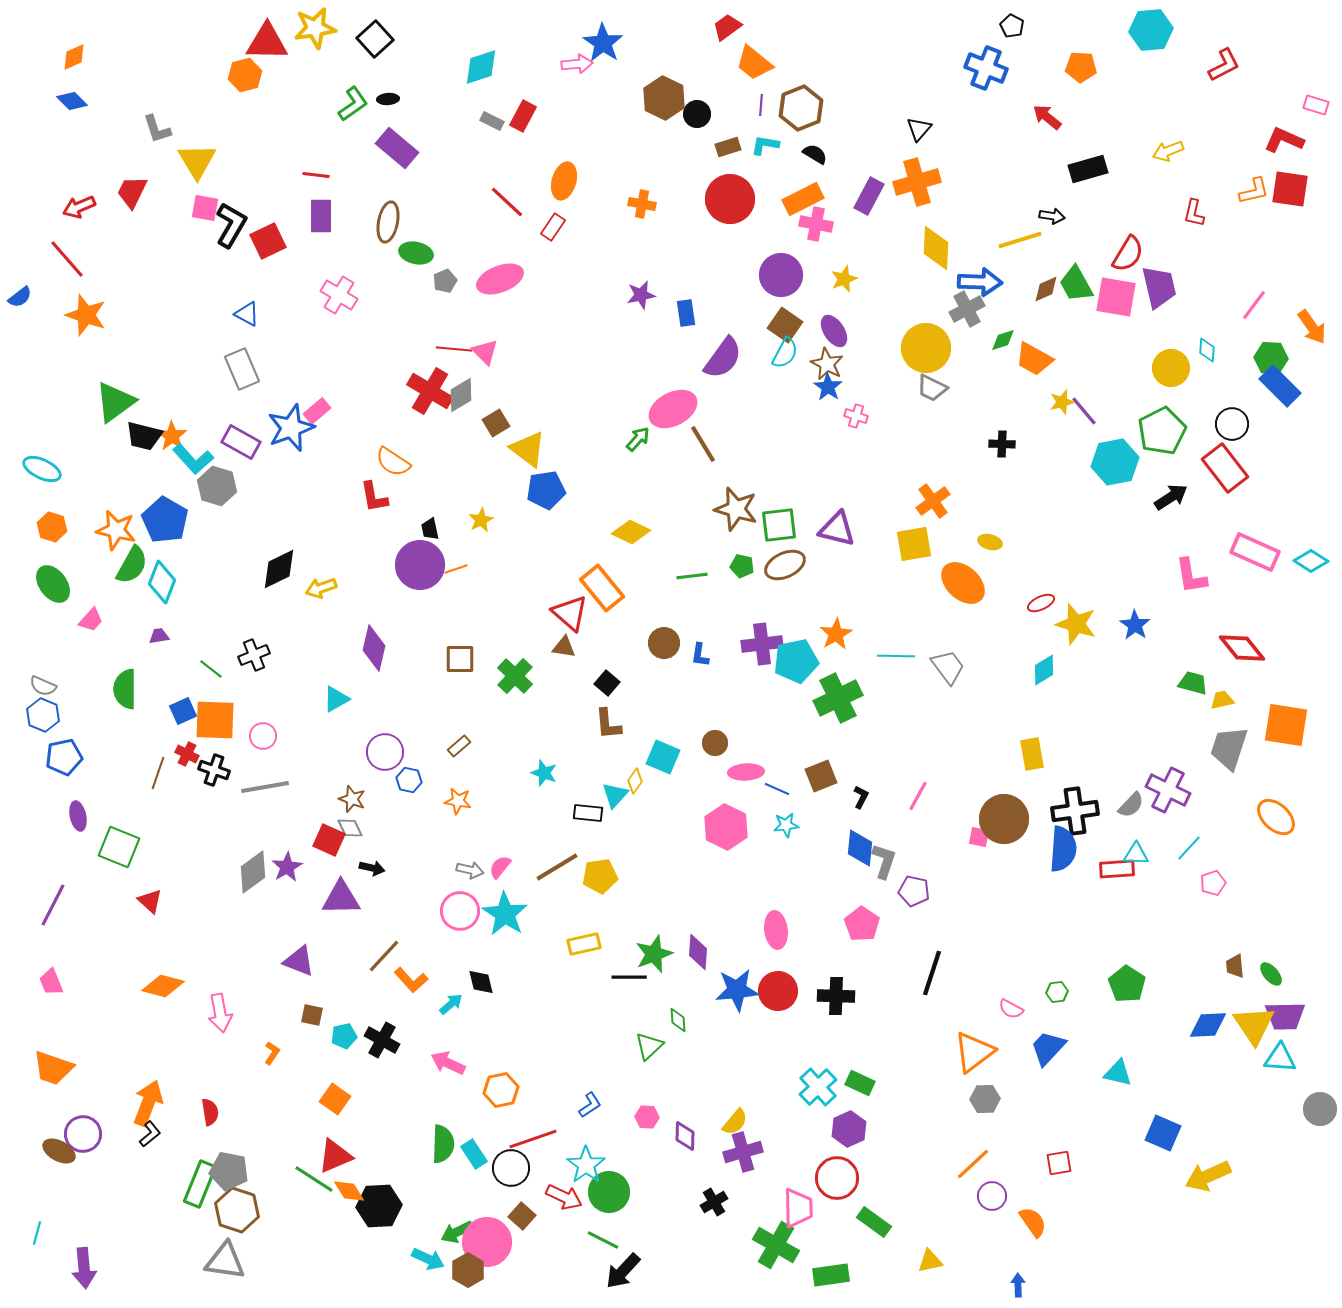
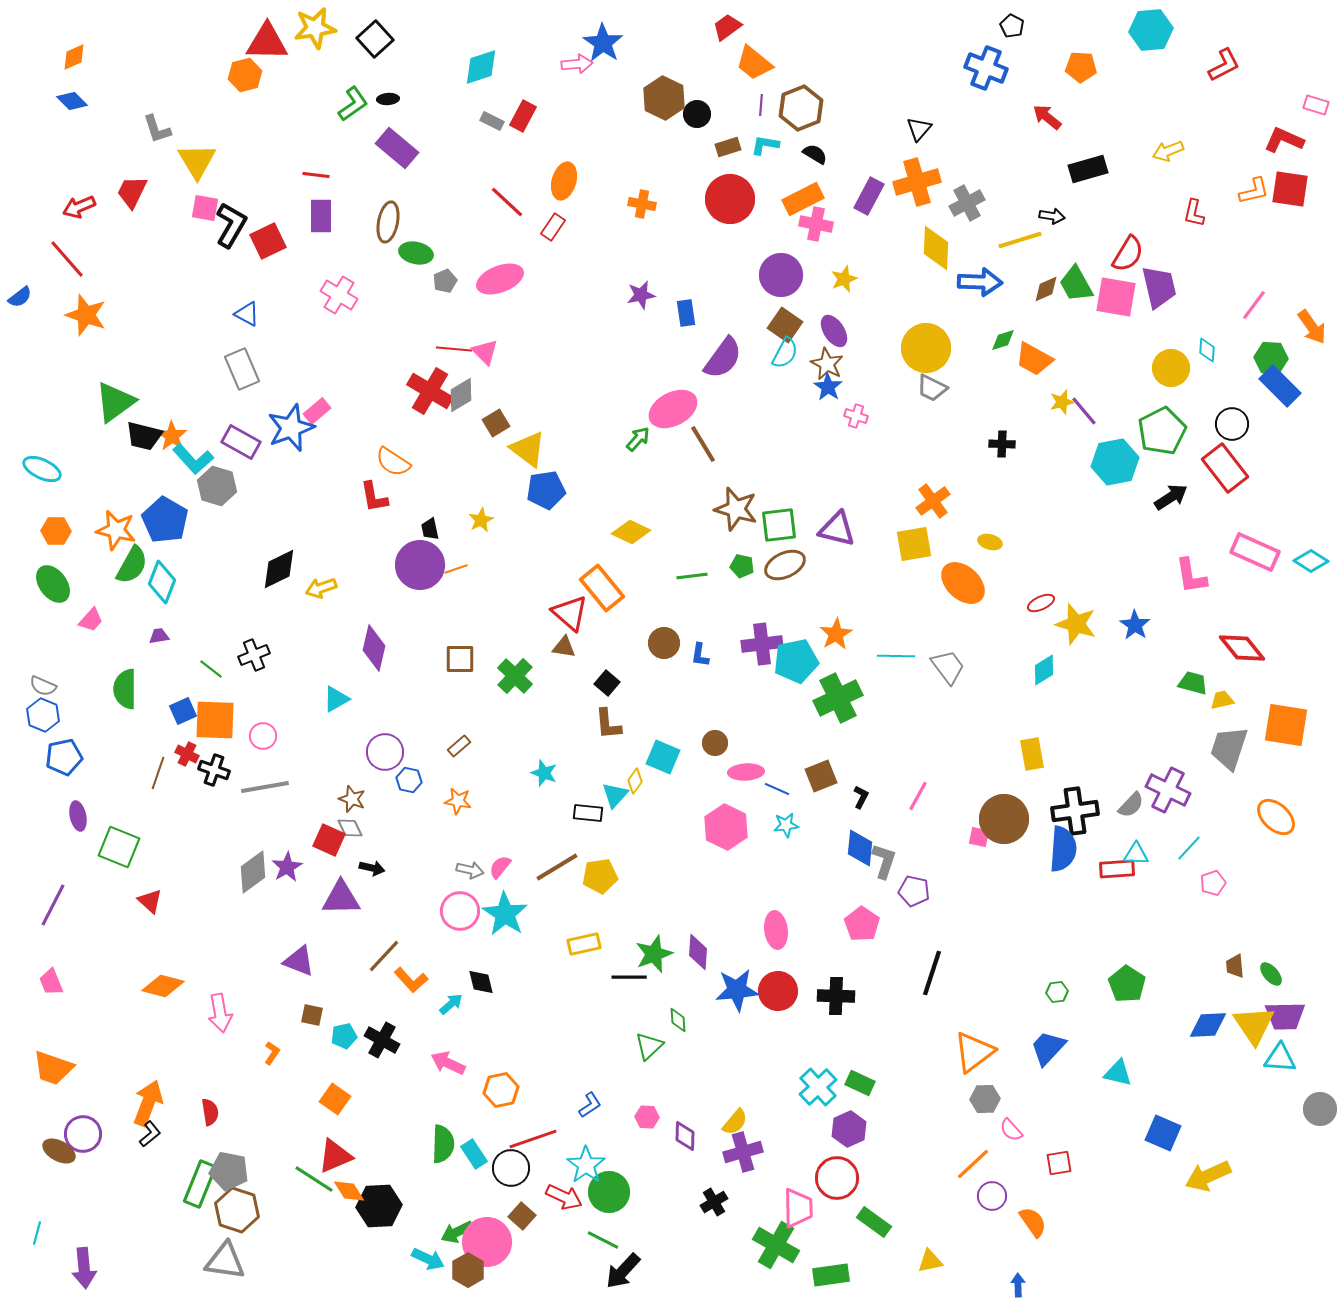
gray cross at (967, 309): moved 106 px up
orange hexagon at (52, 527): moved 4 px right, 4 px down; rotated 16 degrees counterclockwise
pink semicircle at (1011, 1009): moved 121 px down; rotated 20 degrees clockwise
